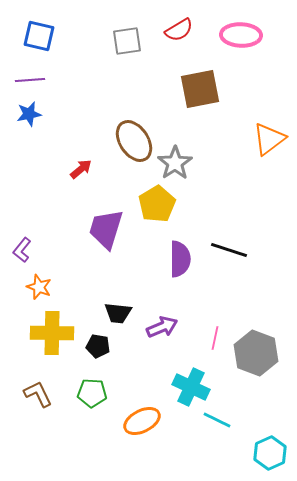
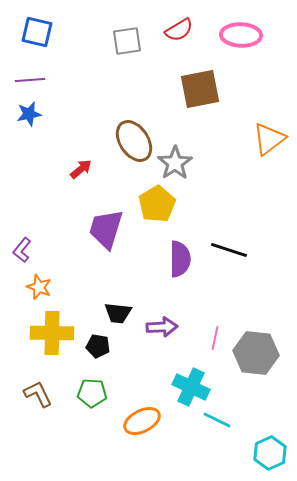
blue square: moved 2 px left, 4 px up
purple arrow: rotated 20 degrees clockwise
gray hexagon: rotated 15 degrees counterclockwise
